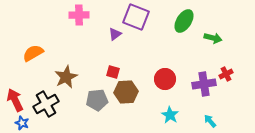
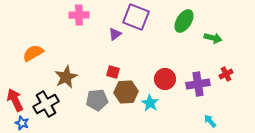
purple cross: moved 6 px left
cyan star: moved 20 px left, 12 px up
